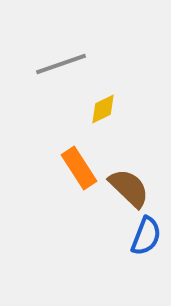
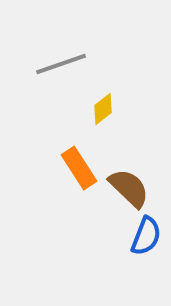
yellow diamond: rotated 12 degrees counterclockwise
